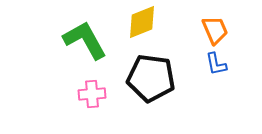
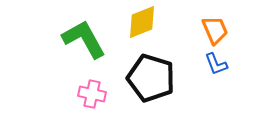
green L-shape: moved 1 px left, 1 px up
blue L-shape: rotated 10 degrees counterclockwise
black pentagon: rotated 9 degrees clockwise
pink cross: rotated 16 degrees clockwise
